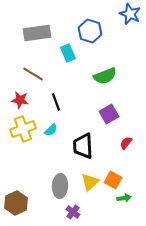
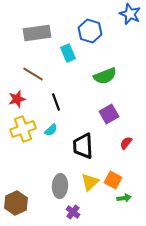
red star: moved 3 px left, 1 px up; rotated 24 degrees counterclockwise
